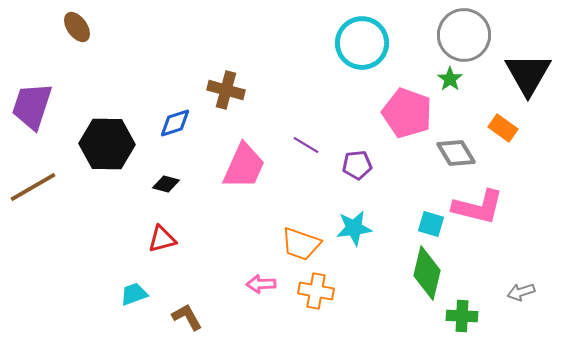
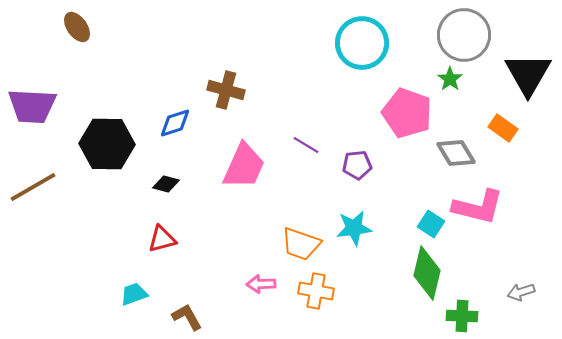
purple trapezoid: rotated 105 degrees counterclockwise
cyan square: rotated 16 degrees clockwise
